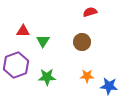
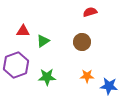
green triangle: rotated 24 degrees clockwise
